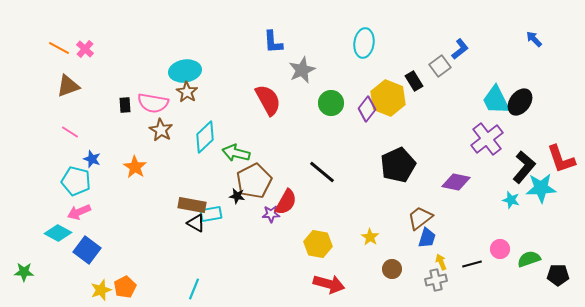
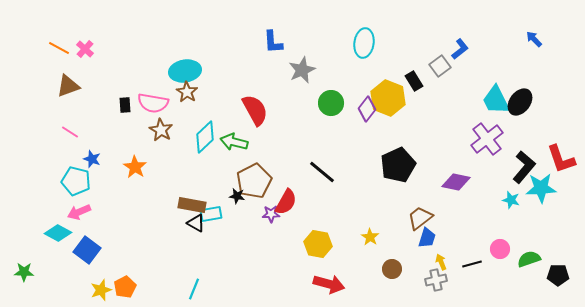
red semicircle at (268, 100): moved 13 px left, 10 px down
green arrow at (236, 153): moved 2 px left, 11 px up
